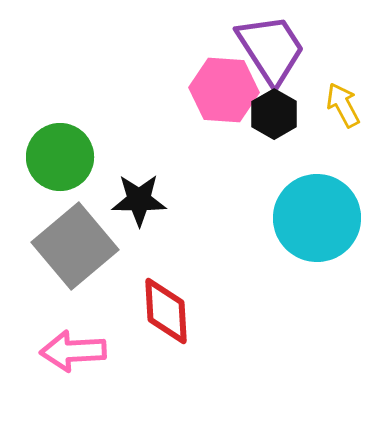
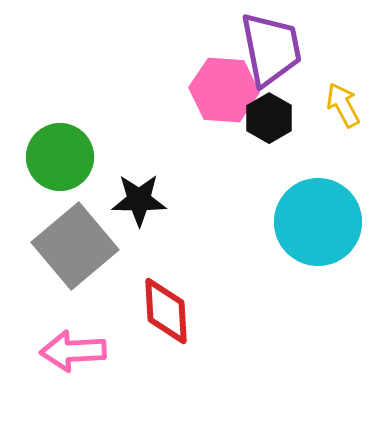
purple trapezoid: rotated 22 degrees clockwise
black hexagon: moved 5 px left, 4 px down
cyan circle: moved 1 px right, 4 px down
